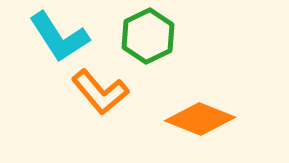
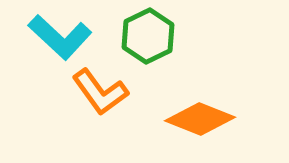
cyan L-shape: moved 1 px right; rotated 14 degrees counterclockwise
orange L-shape: rotated 4 degrees clockwise
